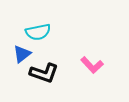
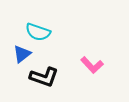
cyan semicircle: rotated 30 degrees clockwise
black L-shape: moved 4 px down
